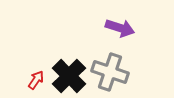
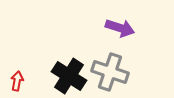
black cross: rotated 12 degrees counterclockwise
red arrow: moved 19 px left, 1 px down; rotated 24 degrees counterclockwise
